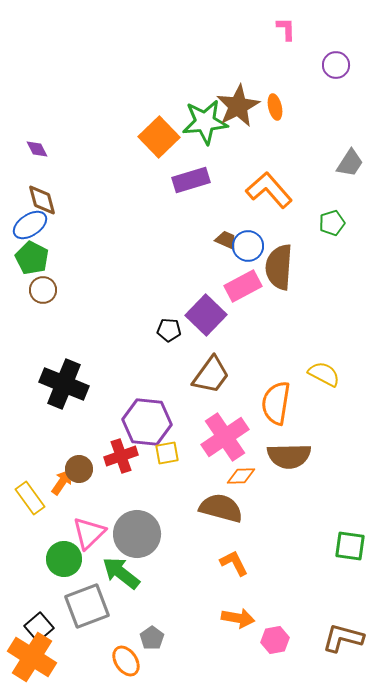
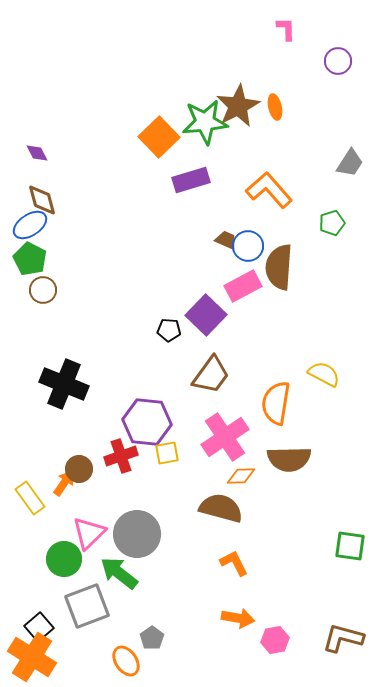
purple circle at (336, 65): moved 2 px right, 4 px up
purple diamond at (37, 149): moved 4 px down
green pentagon at (32, 258): moved 2 px left, 1 px down
brown semicircle at (289, 456): moved 3 px down
orange arrow at (62, 482): moved 2 px right, 1 px down
green arrow at (121, 573): moved 2 px left
